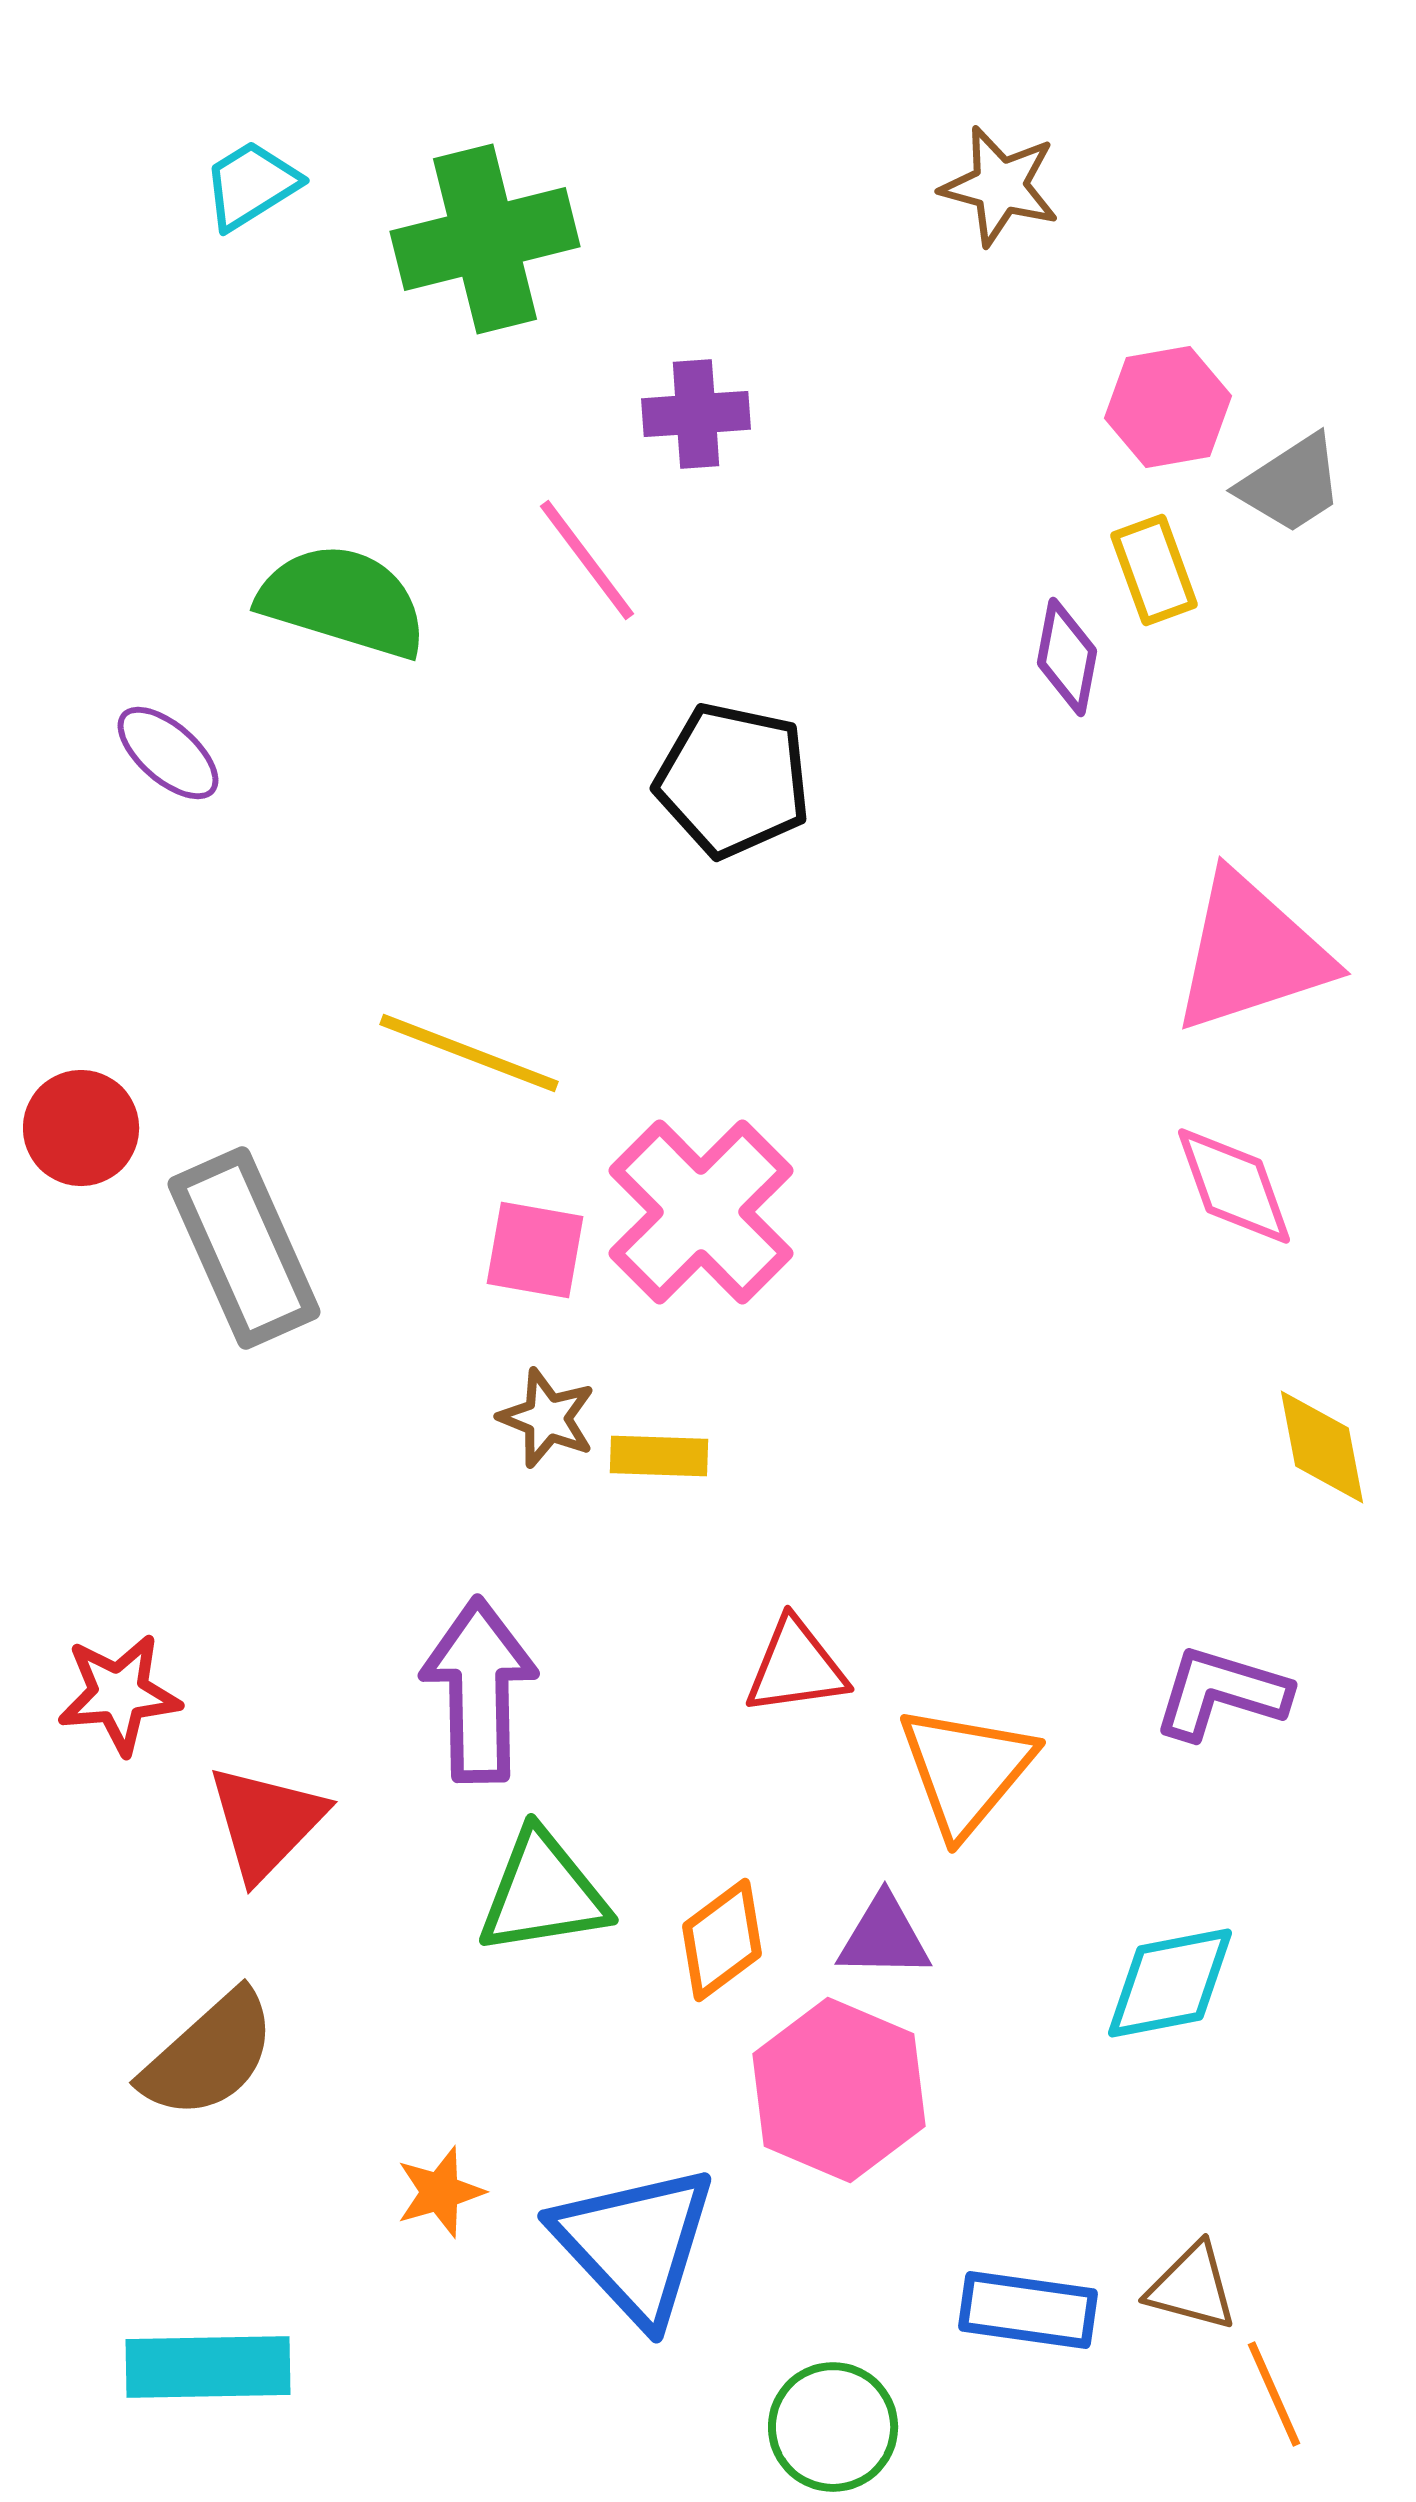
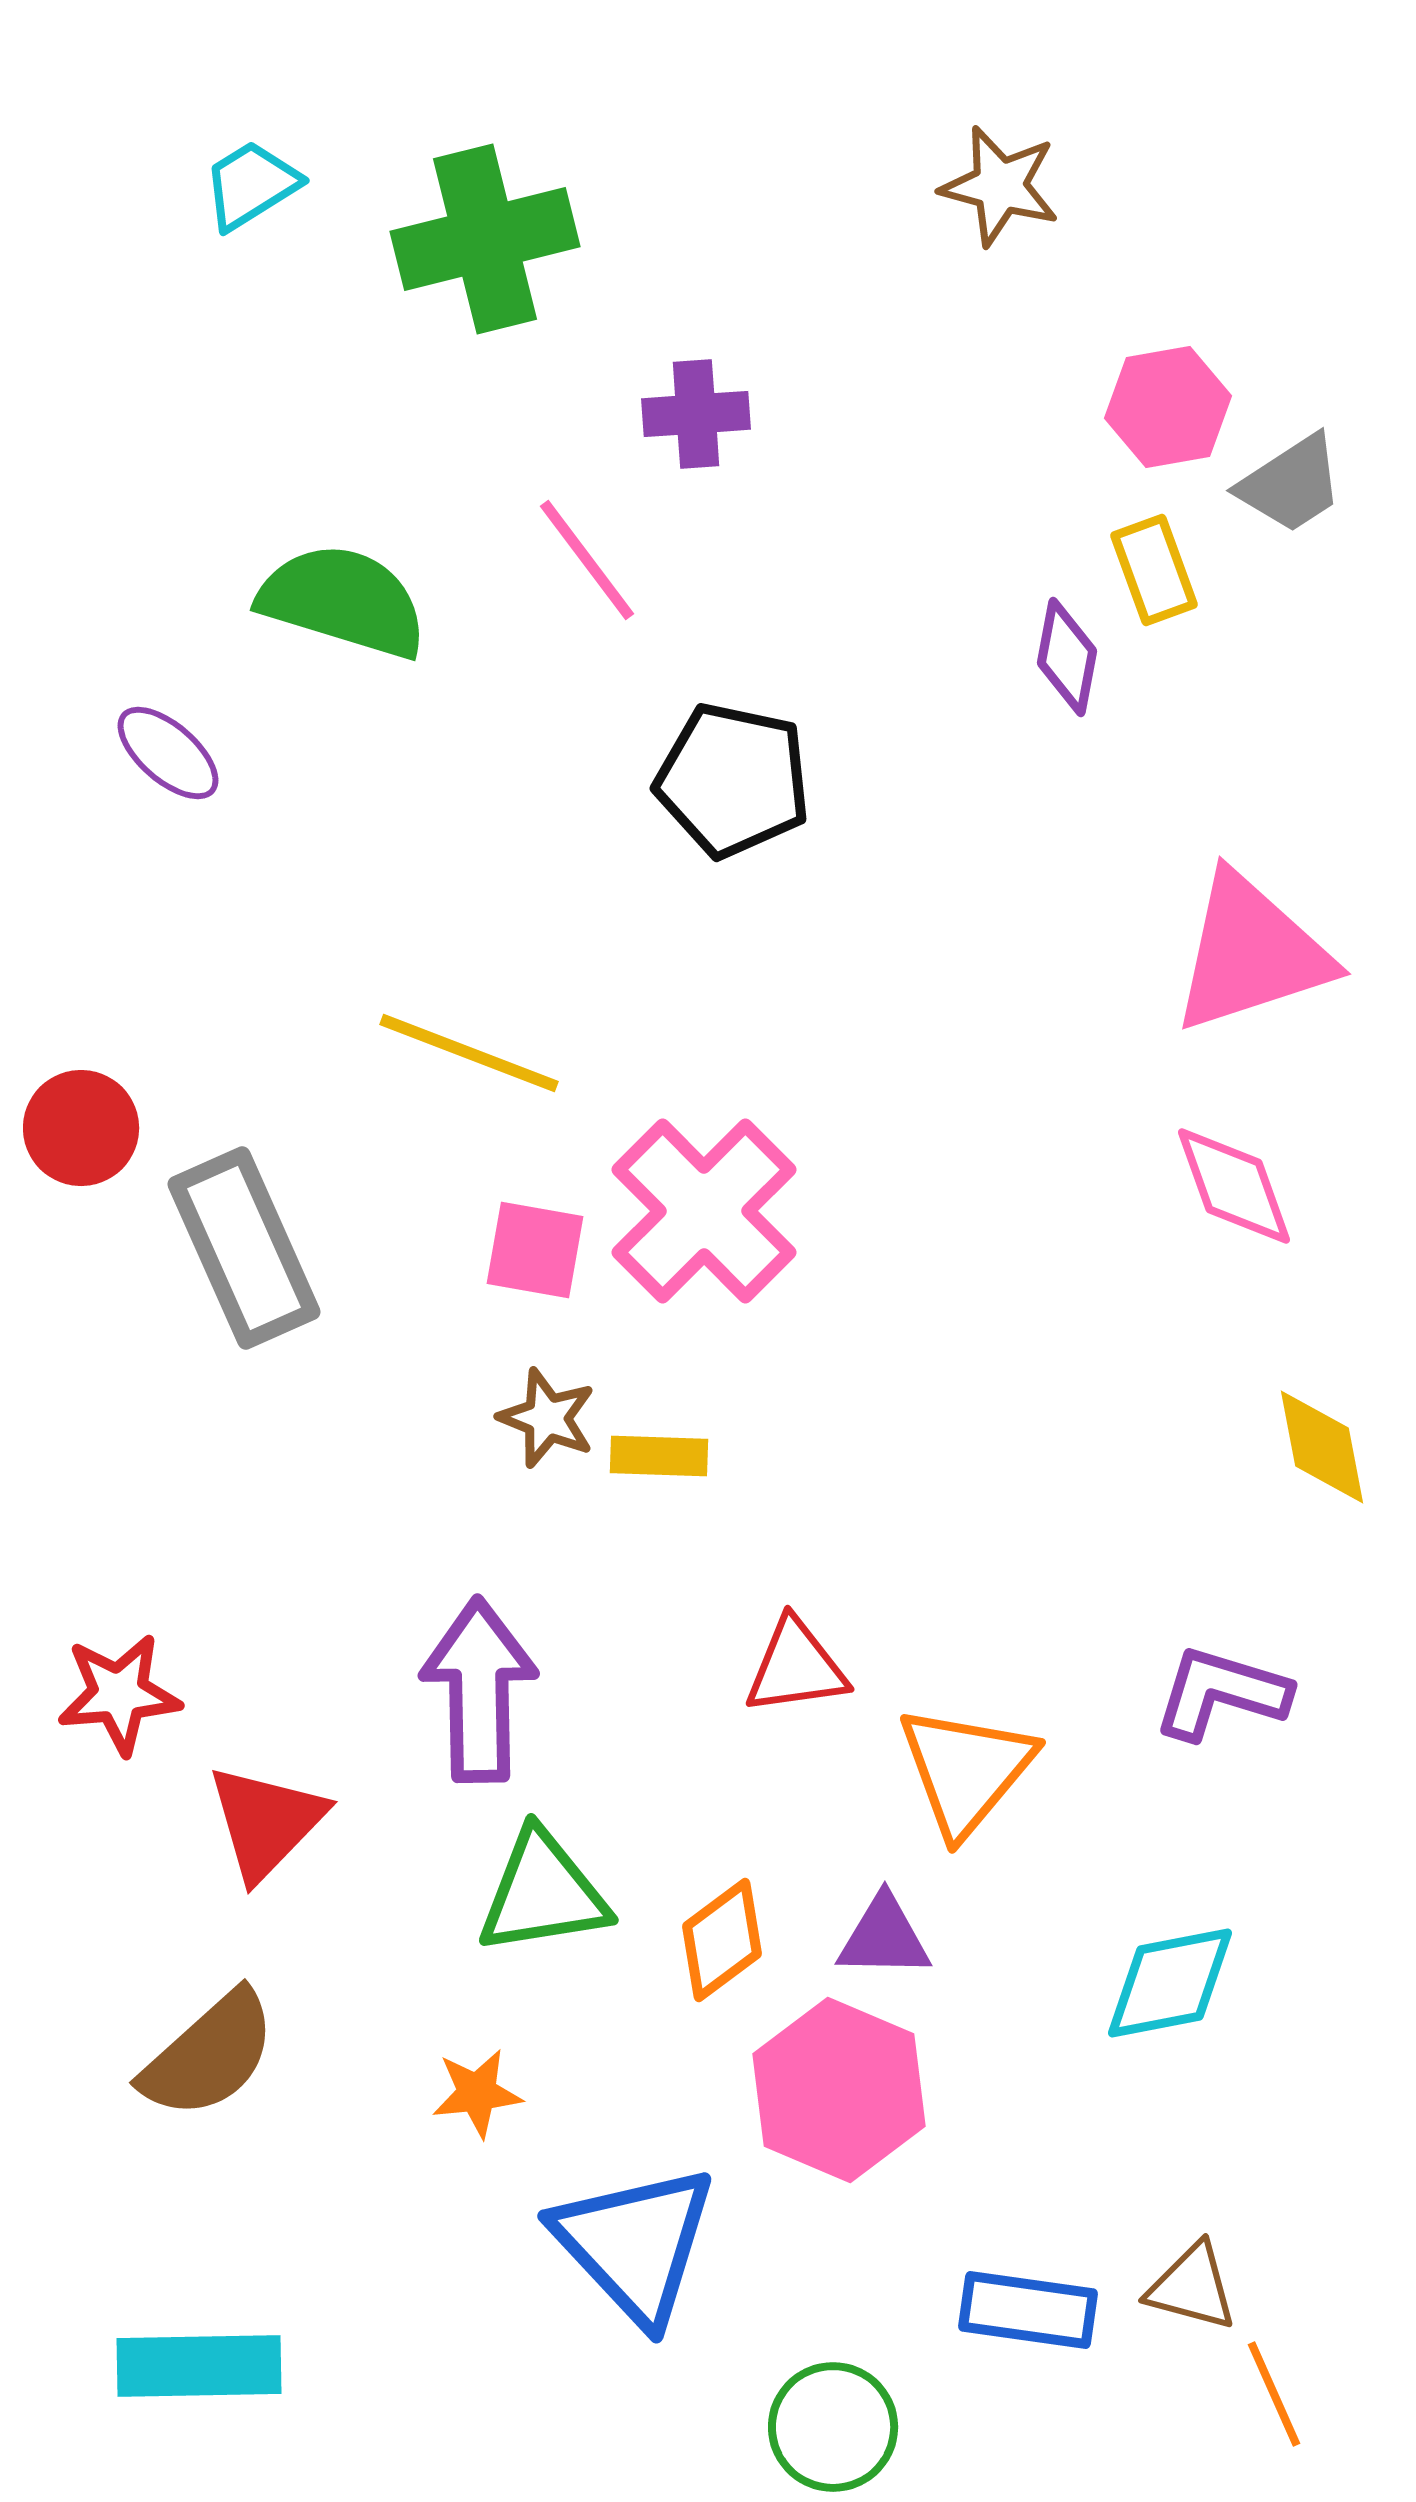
pink cross at (701, 1212): moved 3 px right, 1 px up
orange star at (440, 2192): moved 37 px right, 99 px up; rotated 10 degrees clockwise
cyan rectangle at (208, 2367): moved 9 px left, 1 px up
